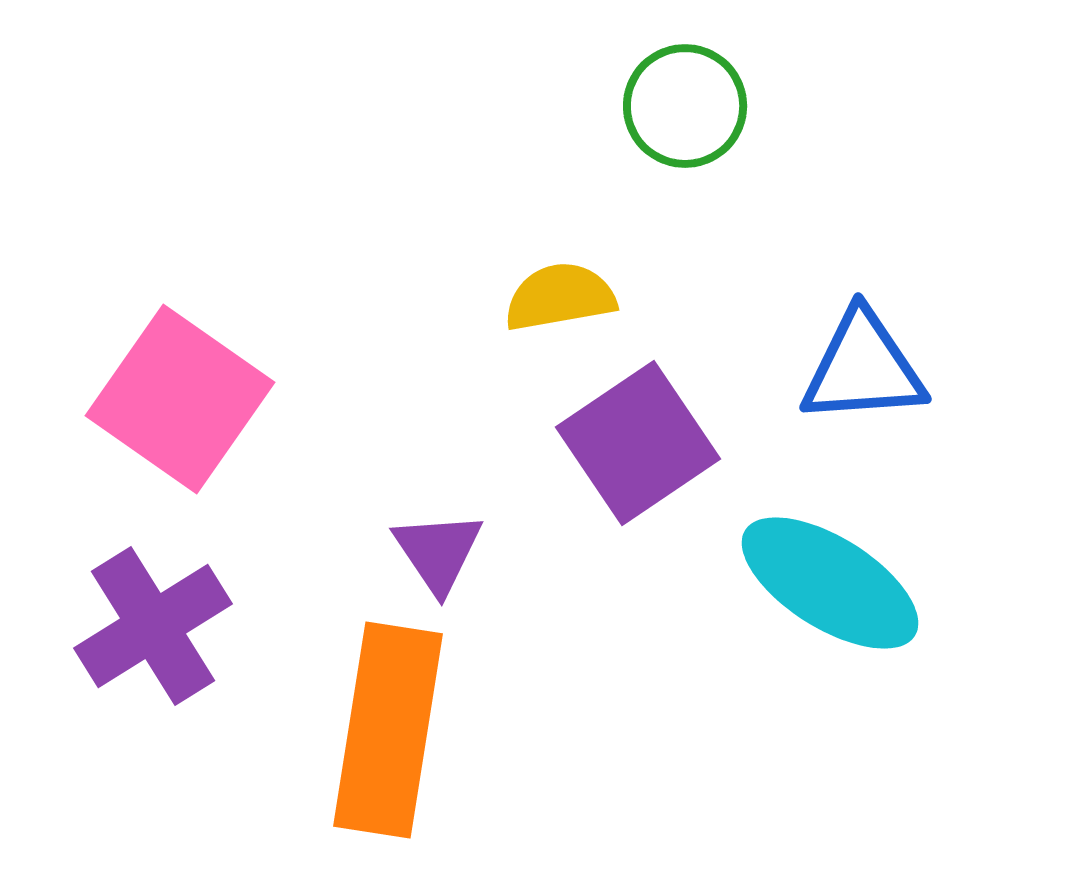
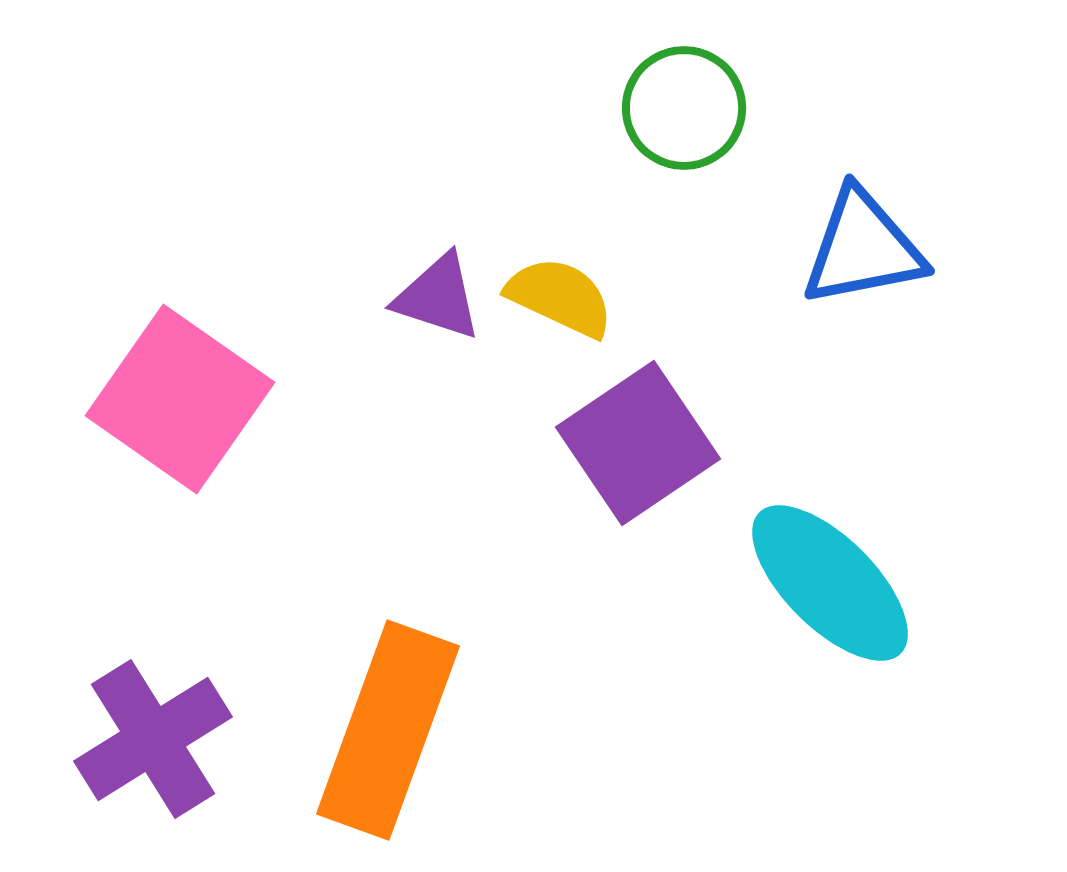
green circle: moved 1 px left, 2 px down
yellow semicircle: rotated 35 degrees clockwise
blue triangle: moved 120 px up; rotated 7 degrees counterclockwise
purple triangle: moved 255 px up; rotated 38 degrees counterclockwise
cyan ellipse: rotated 13 degrees clockwise
purple cross: moved 113 px down
orange rectangle: rotated 11 degrees clockwise
